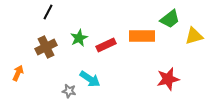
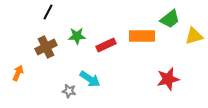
green star: moved 2 px left, 2 px up; rotated 24 degrees clockwise
